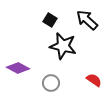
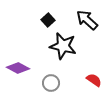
black square: moved 2 px left; rotated 16 degrees clockwise
